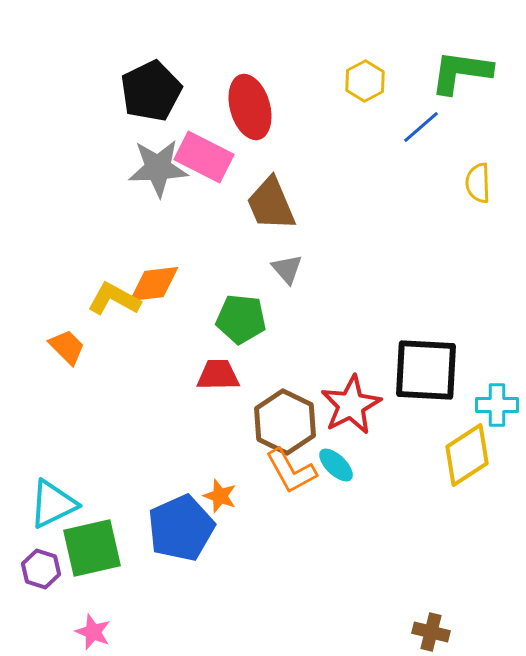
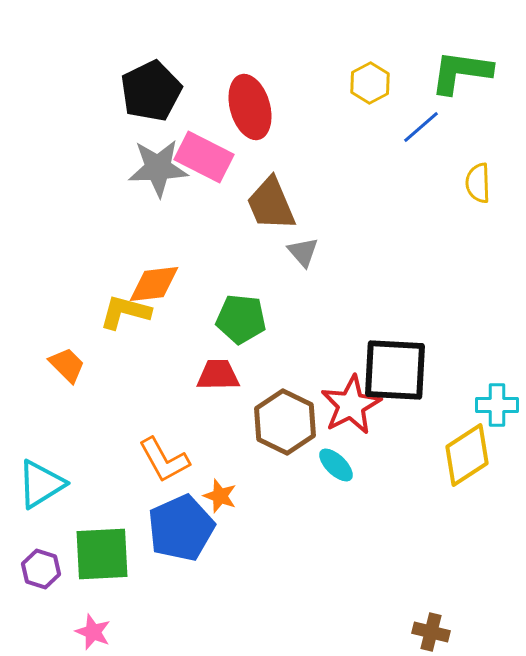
yellow hexagon: moved 5 px right, 2 px down
gray triangle: moved 16 px right, 17 px up
yellow L-shape: moved 11 px right, 13 px down; rotated 14 degrees counterclockwise
orange trapezoid: moved 18 px down
black square: moved 31 px left
orange L-shape: moved 127 px left, 11 px up
cyan triangle: moved 12 px left, 20 px up; rotated 6 degrees counterclockwise
green square: moved 10 px right, 6 px down; rotated 10 degrees clockwise
